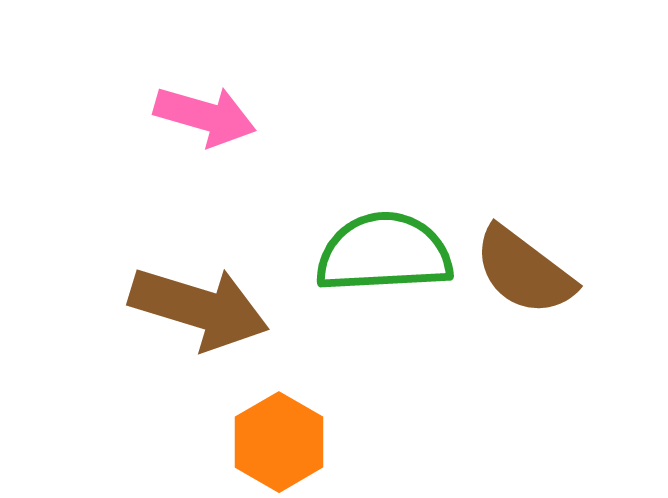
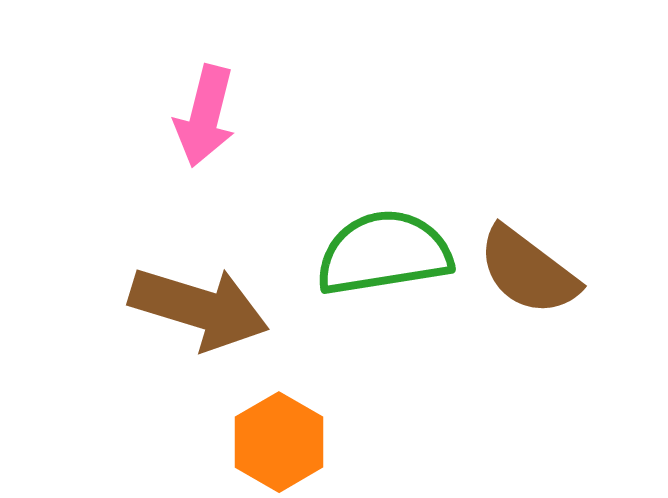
pink arrow: rotated 88 degrees clockwise
green semicircle: rotated 6 degrees counterclockwise
brown semicircle: moved 4 px right
